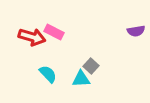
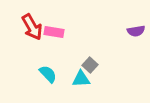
pink rectangle: rotated 18 degrees counterclockwise
red arrow: moved 10 px up; rotated 44 degrees clockwise
gray square: moved 1 px left, 1 px up
